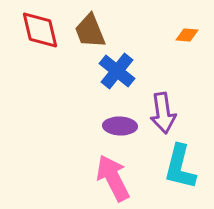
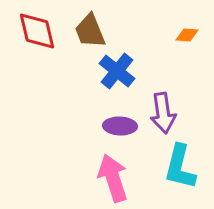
red diamond: moved 3 px left, 1 px down
pink arrow: rotated 9 degrees clockwise
